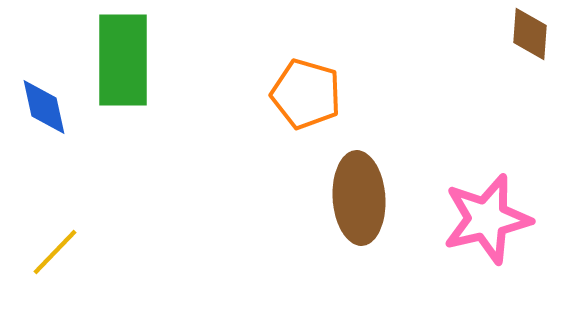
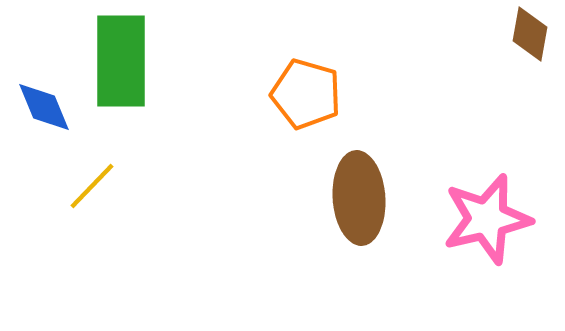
brown diamond: rotated 6 degrees clockwise
green rectangle: moved 2 px left, 1 px down
blue diamond: rotated 10 degrees counterclockwise
yellow line: moved 37 px right, 66 px up
